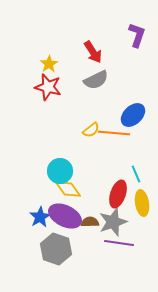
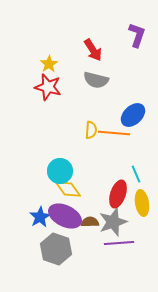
red arrow: moved 2 px up
gray semicircle: rotated 40 degrees clockwise
yellow semicircle: rotated 48 degrees counterclockwise
purple line: rotated 12 degrees counterclockwise
